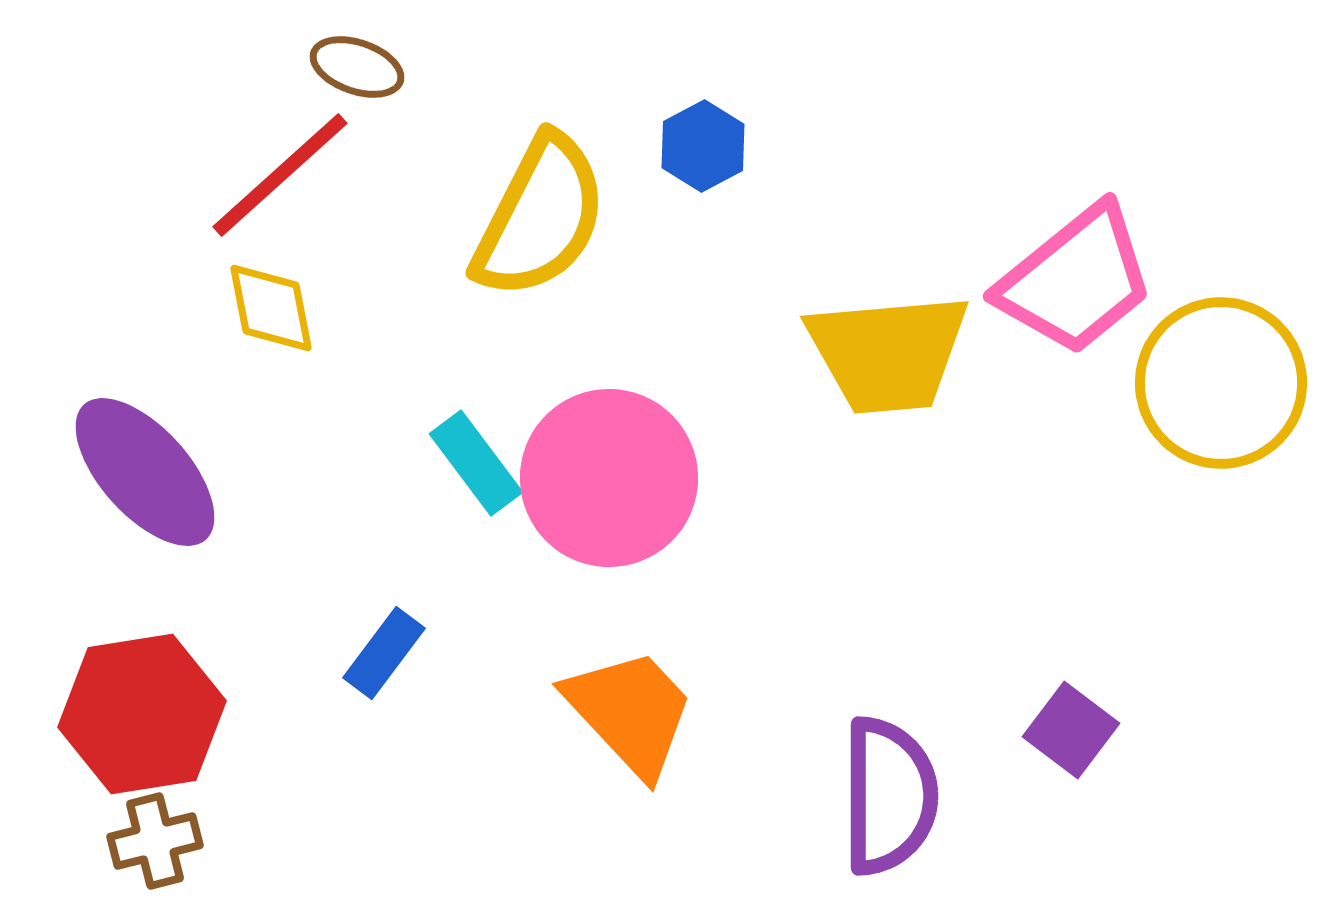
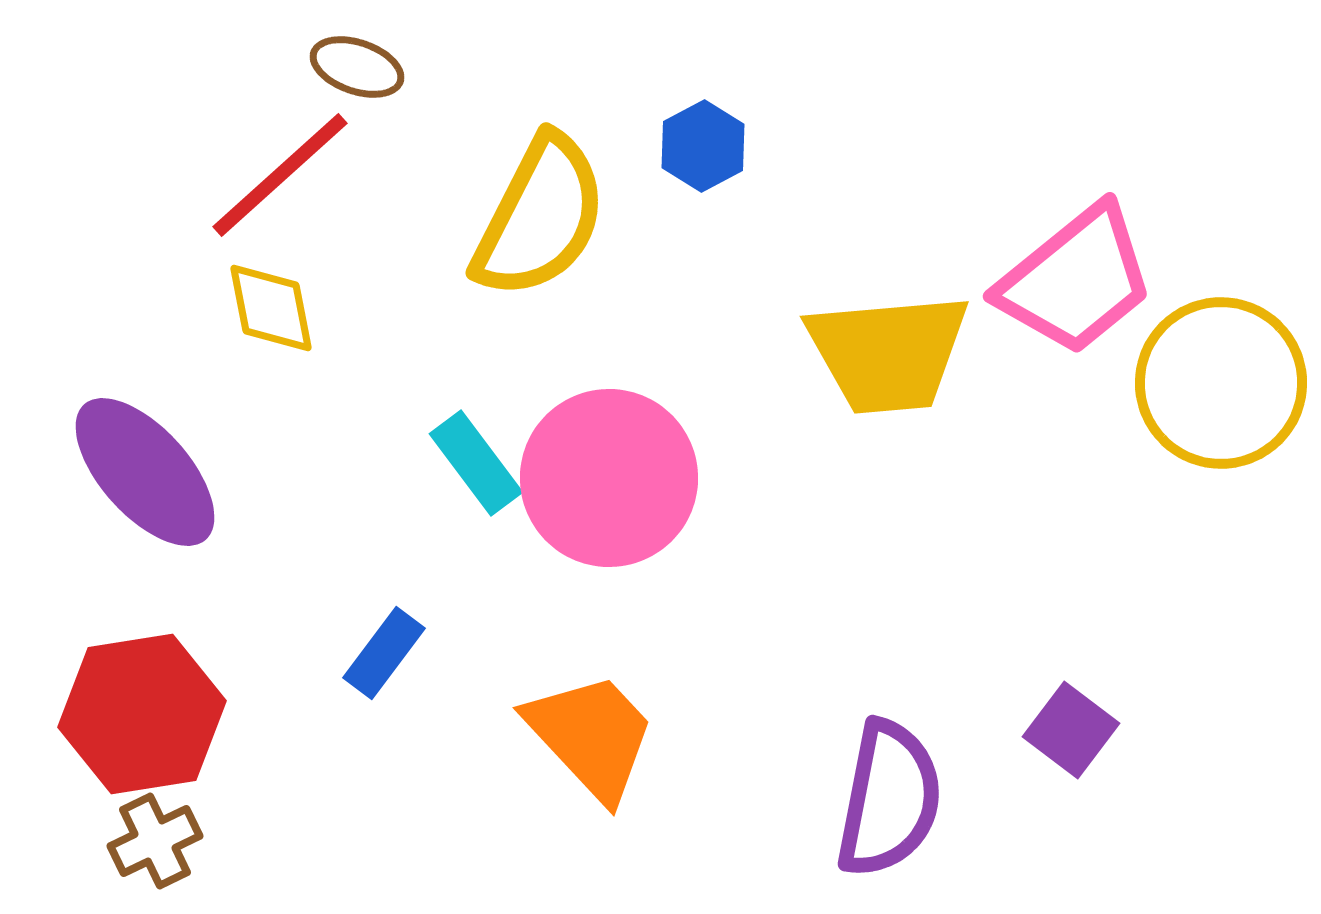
orange trapezoid: moved 39 px left, 24 px down
purple semicircle: moved 3 px down; rotated 11 degrees clockwise
brown cross: rotated 12 degrees counterclockwise
